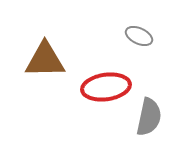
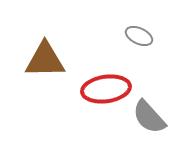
red ellipse: moved 2 px down
gray semicircle: rotated 126 degrees clockwise
